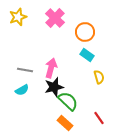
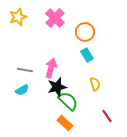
cyan rectangle: rotated 24 degrees clockwise
yellow semicircle: moved 4 px left, 7 px down
black star: moved 3 px right
red line: moved 8 px right, 2 px up
